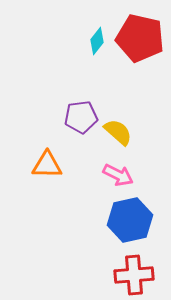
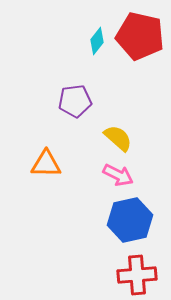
red pentagon: moved 2 px up
purple pentagon: moved 6 px left, 16 px up
yellow semicircle: moved 6 px down
orange triangle: moved 1 px left, 1 px up
red cross: moved 3 px right
